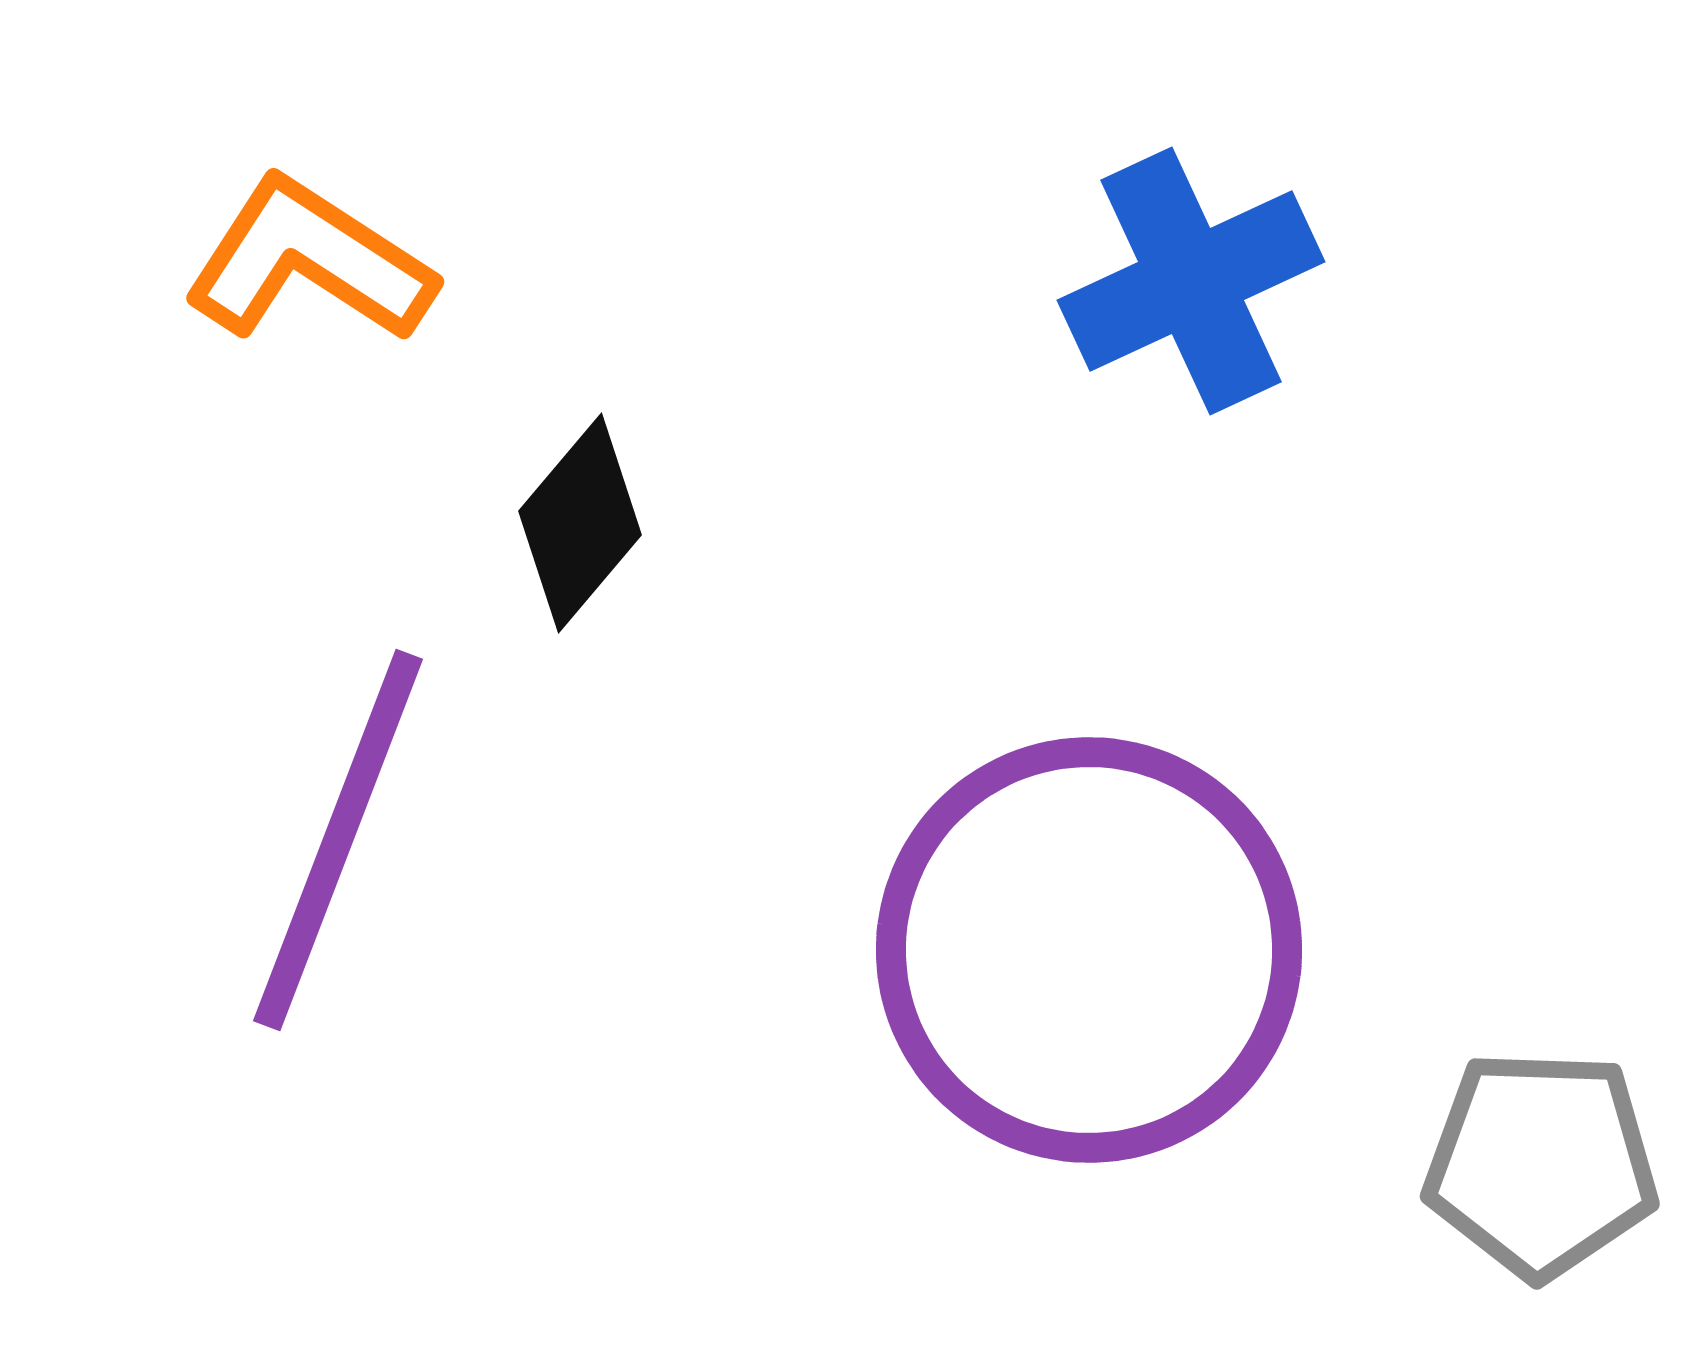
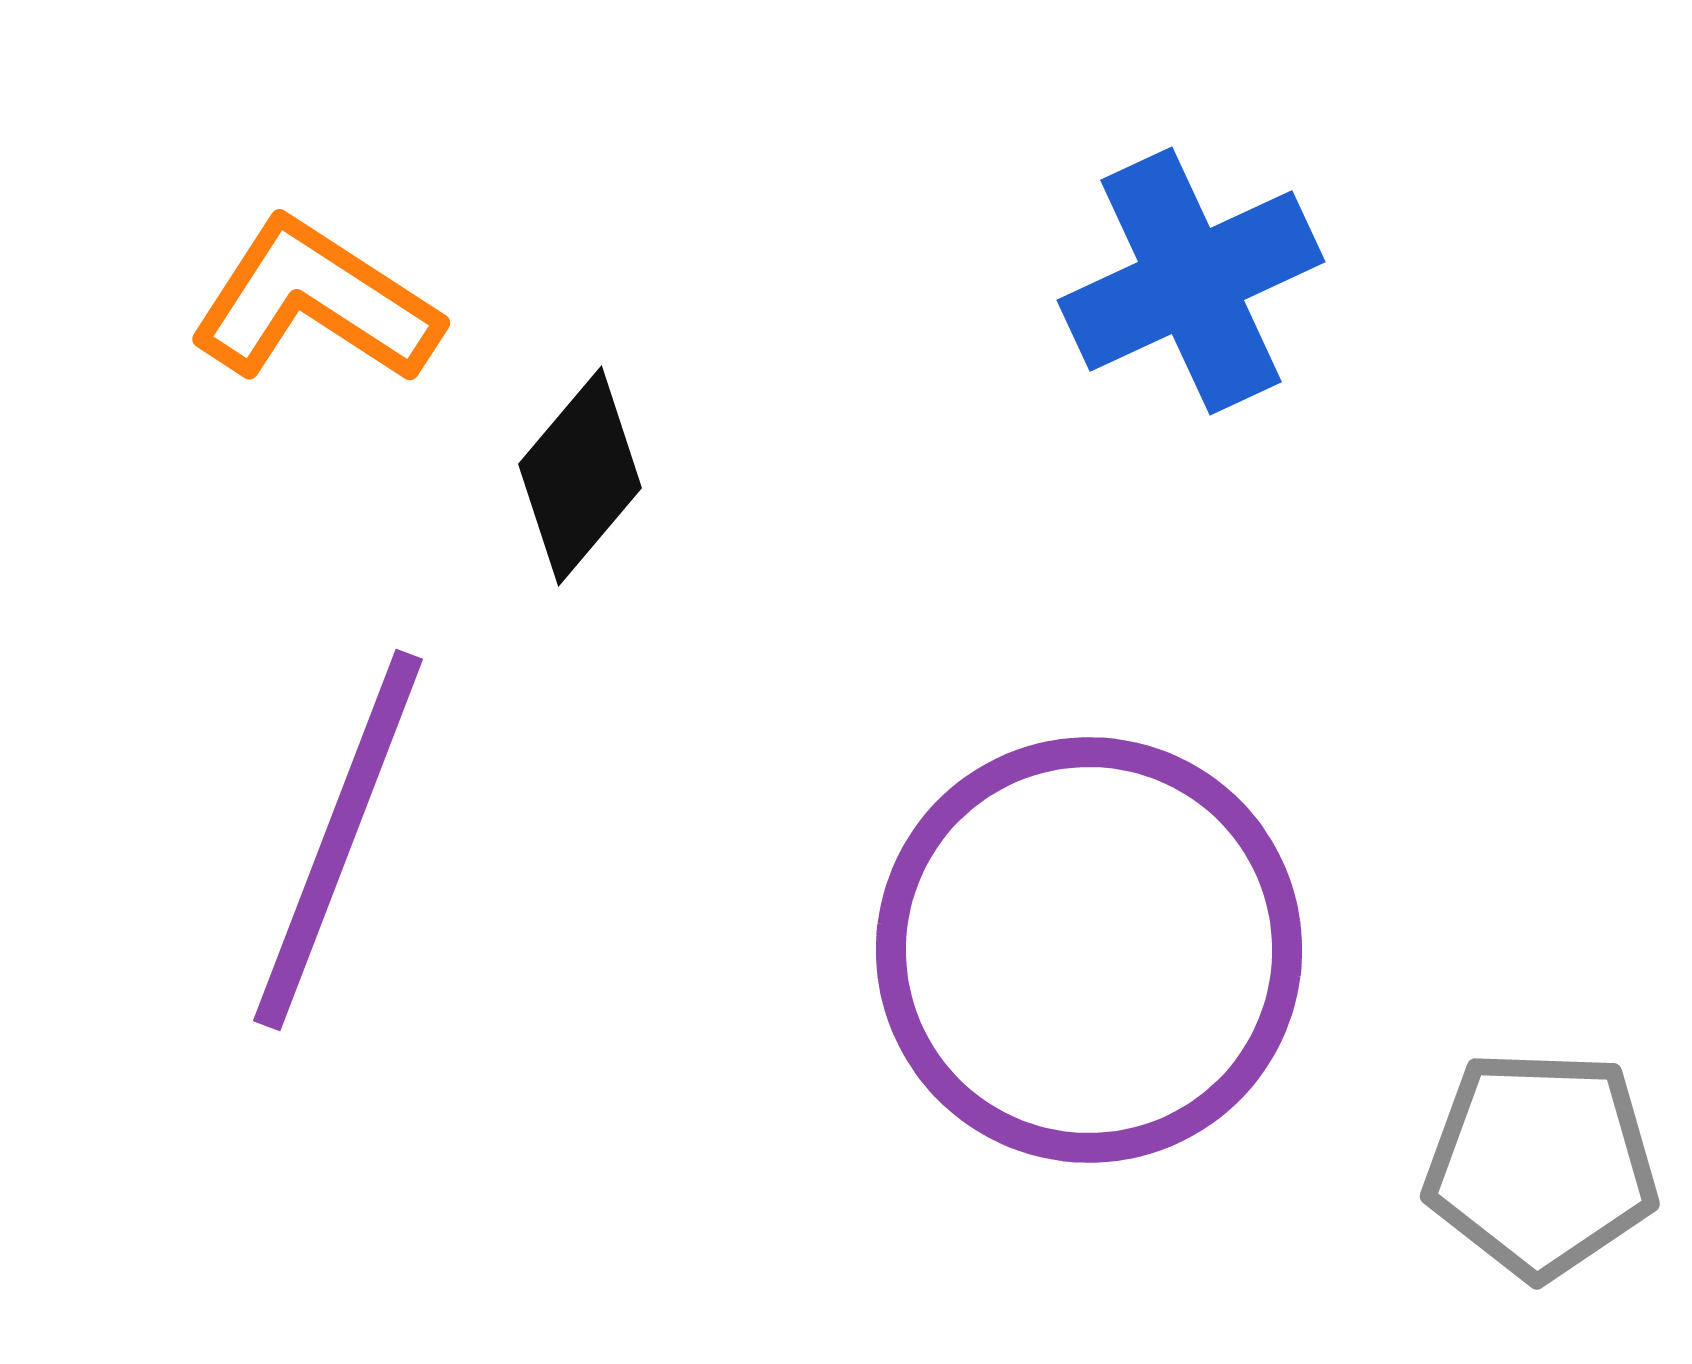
orange L-shape: moved 6 px right, 41 px down
black diamond: moved 47 px up
